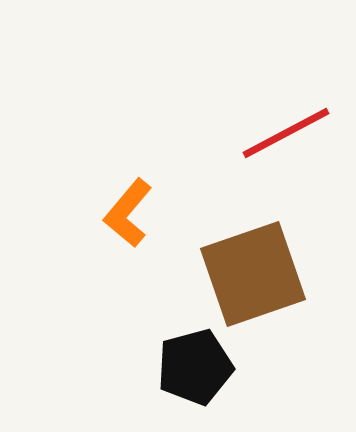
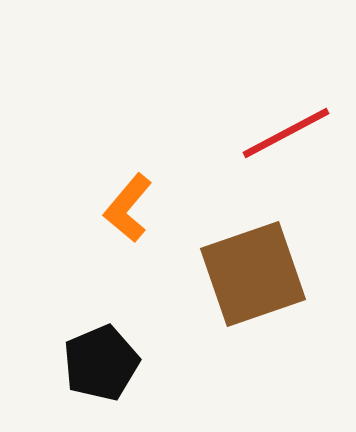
orange L-shape: moved 5 px up
black pentagon: moved 94 px left, 4 px up; rotated 8 degrees counterclockwise
